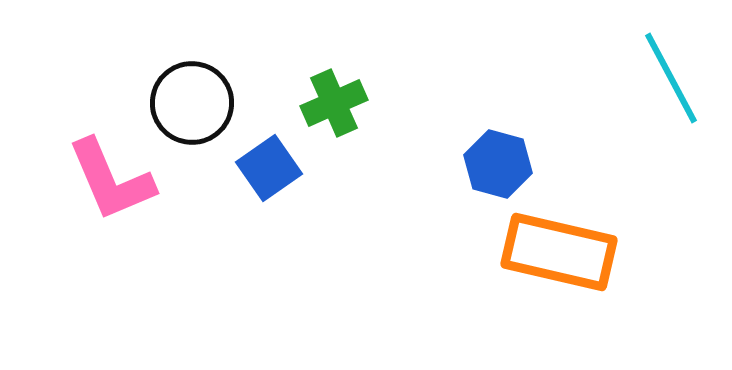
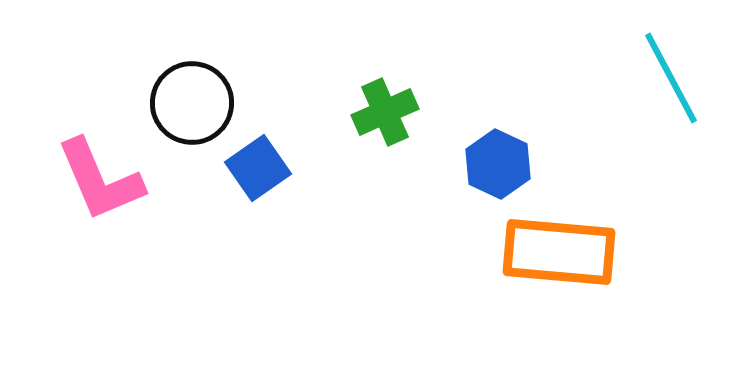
green cross: moved 51 px right, 9 px down
blue hexagon: rotated 10 degrees clockwise
blue square: moved 11 px left
pink L-shape: moved 11 px left
orange rectangle: rotated 8 degrees counterclockwise
